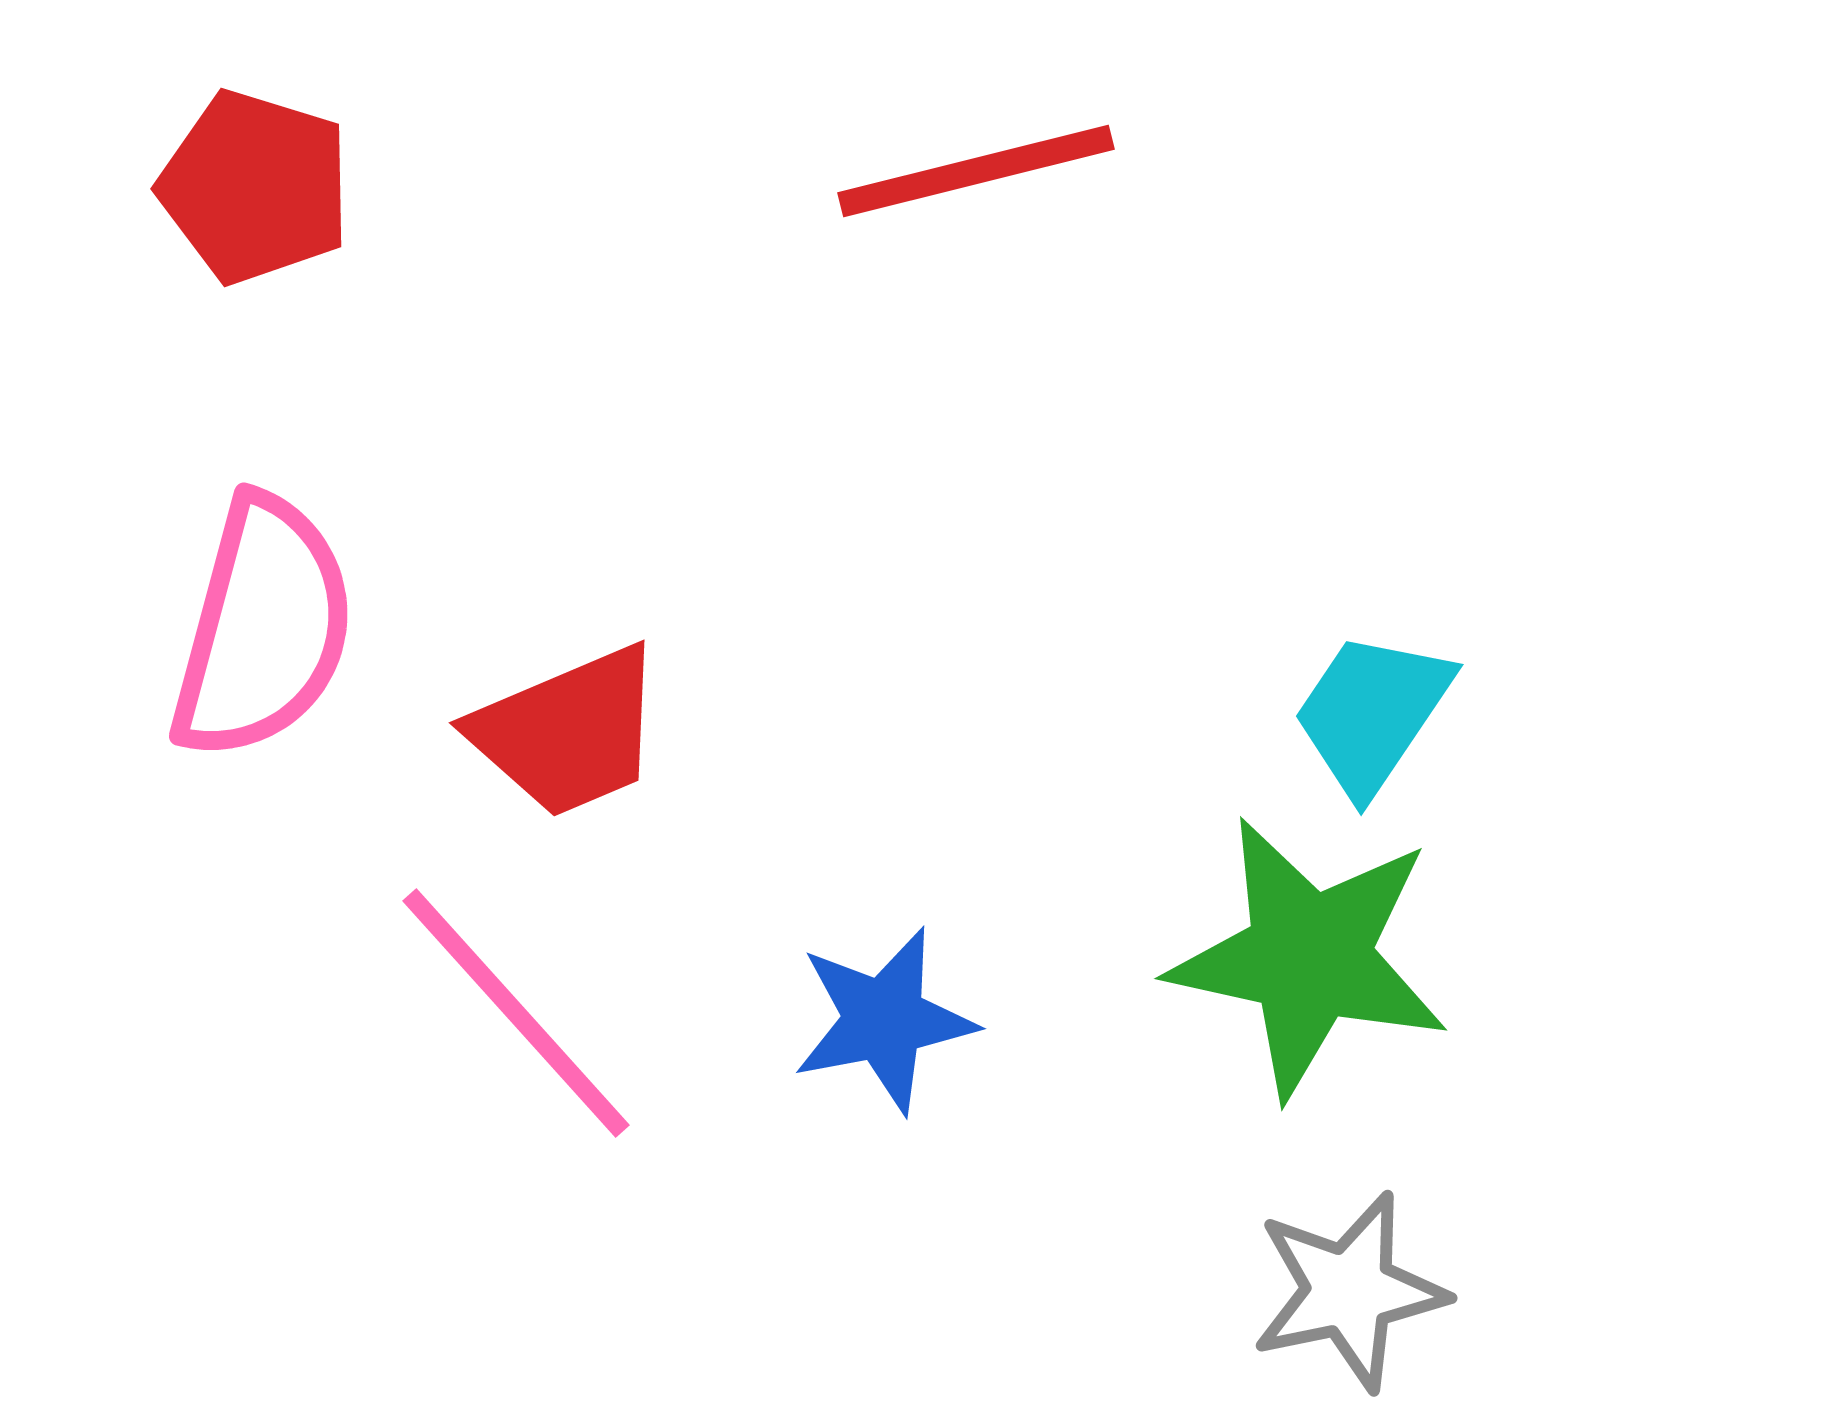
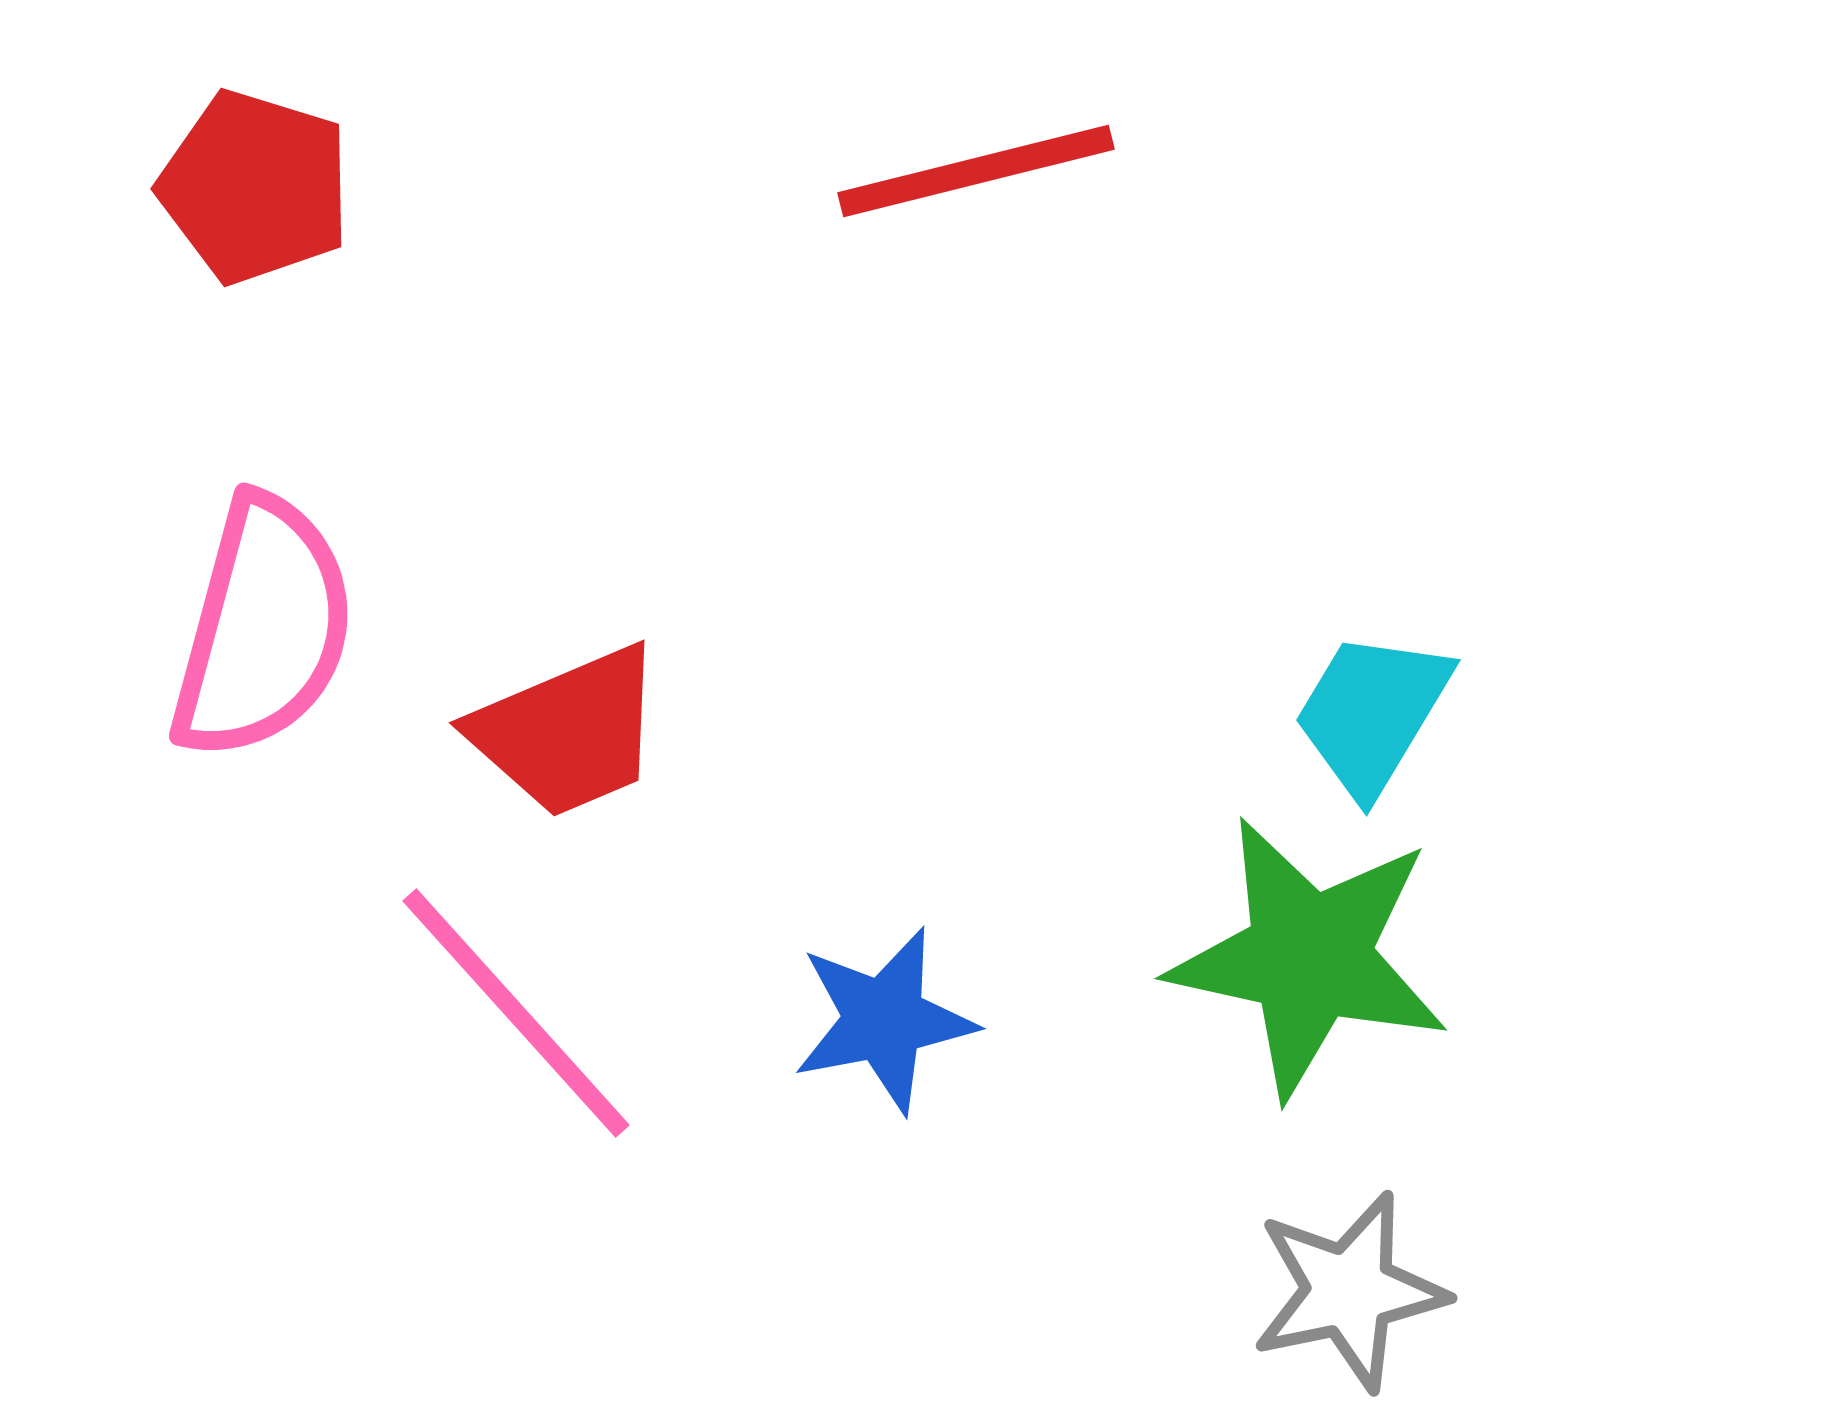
cyan trapezoid: rotated 3 degrees counterclockwise
